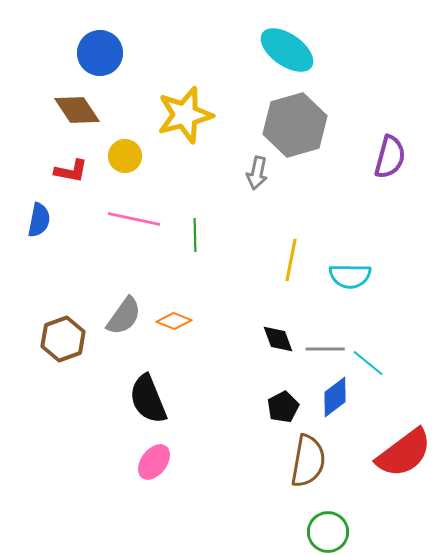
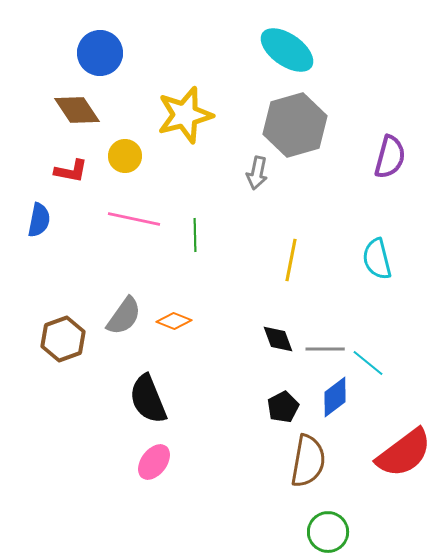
cyan semicircle: moved 27 px right, 17 px up; rotated 75 degrees clockwise
